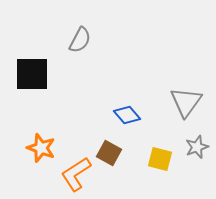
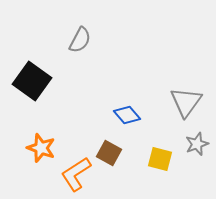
black square: moved 7 px down; rotated 36 degrees clockwise
gray star: moved 3 px up
